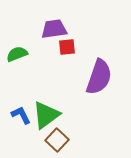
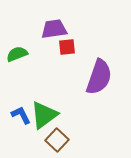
green triangle: moved 2 px left
